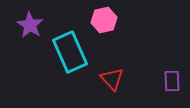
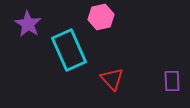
pink hexagon: moved 3 px left, 3 px up
purple star: moved 2 px left, 1 px up
cyan rectangle: moved 1 px left, 2 px up
